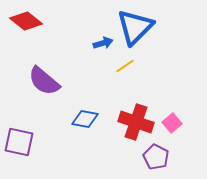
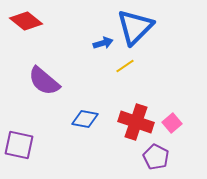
purple square: moved 3 px down
